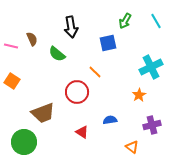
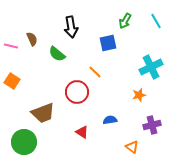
orange star: rotated 16 degrees clockwise
